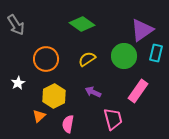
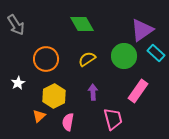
green diamond: rotated 25 degrees clockwise
cyan rectangle: rotated 60 degrees counterclockwise
purple arrow: rotated 63 degrees clockwise
pink semicircle: moved 2 px up
